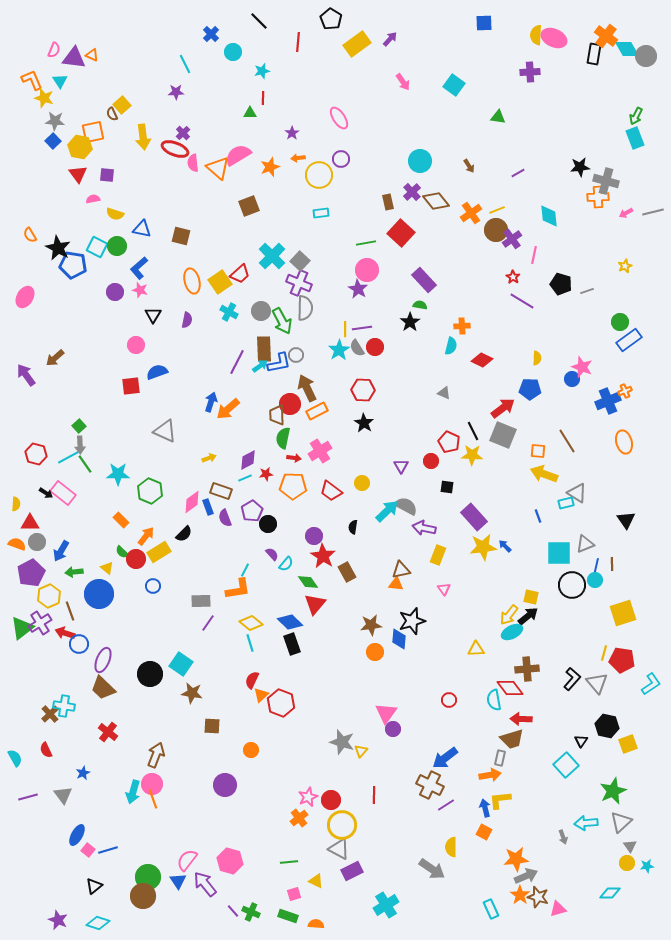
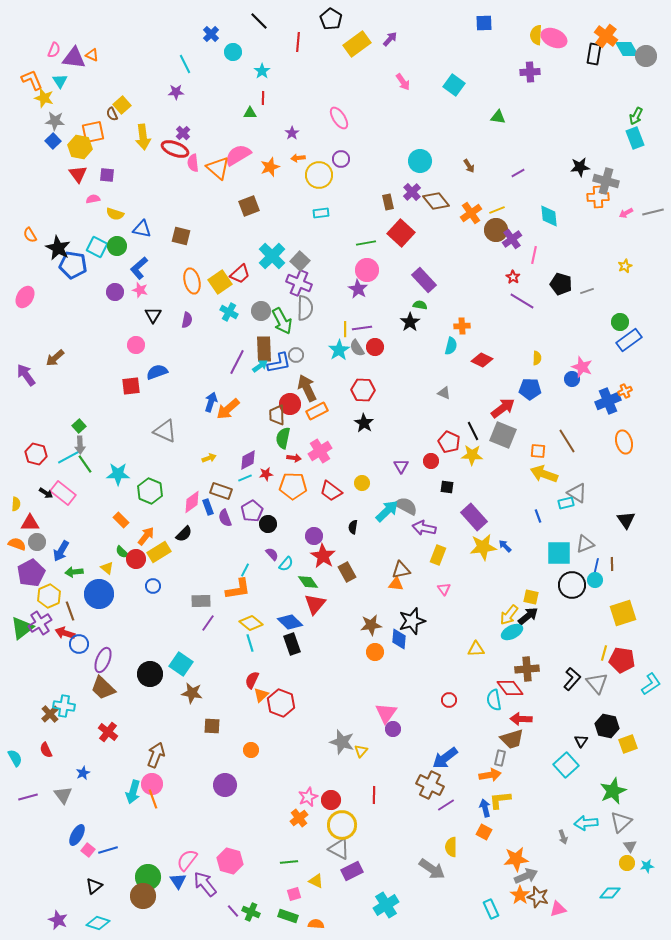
cyan star at (262, 71): rotated 21 degrees counterclockwise
